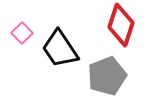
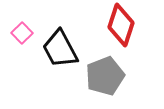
black trapezoid: rotated 6 degrees clockwise
gray pentagon: moved 2 px left
